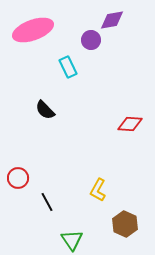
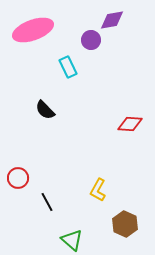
green triangle: rotated 15 degrees counterclockwise
